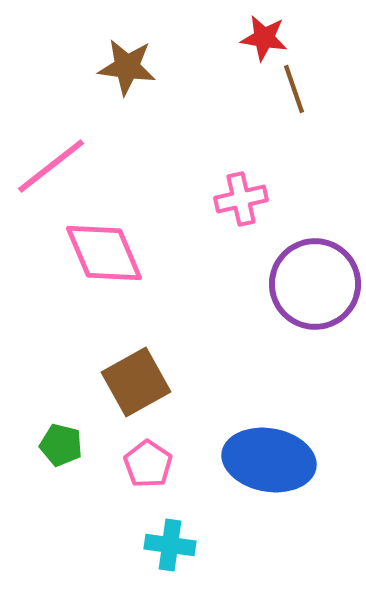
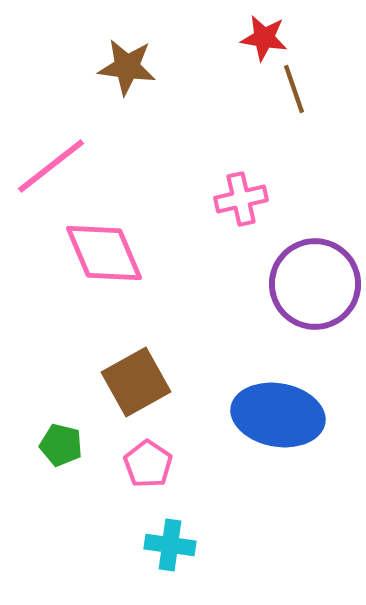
blue ellipse: moved 9 px right, 45 px up
